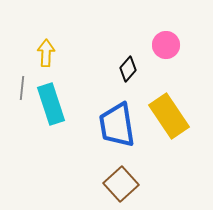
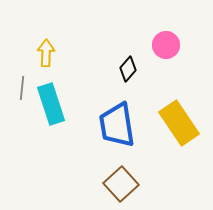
yellow rectangle: moved 10 px right, 7 px down
